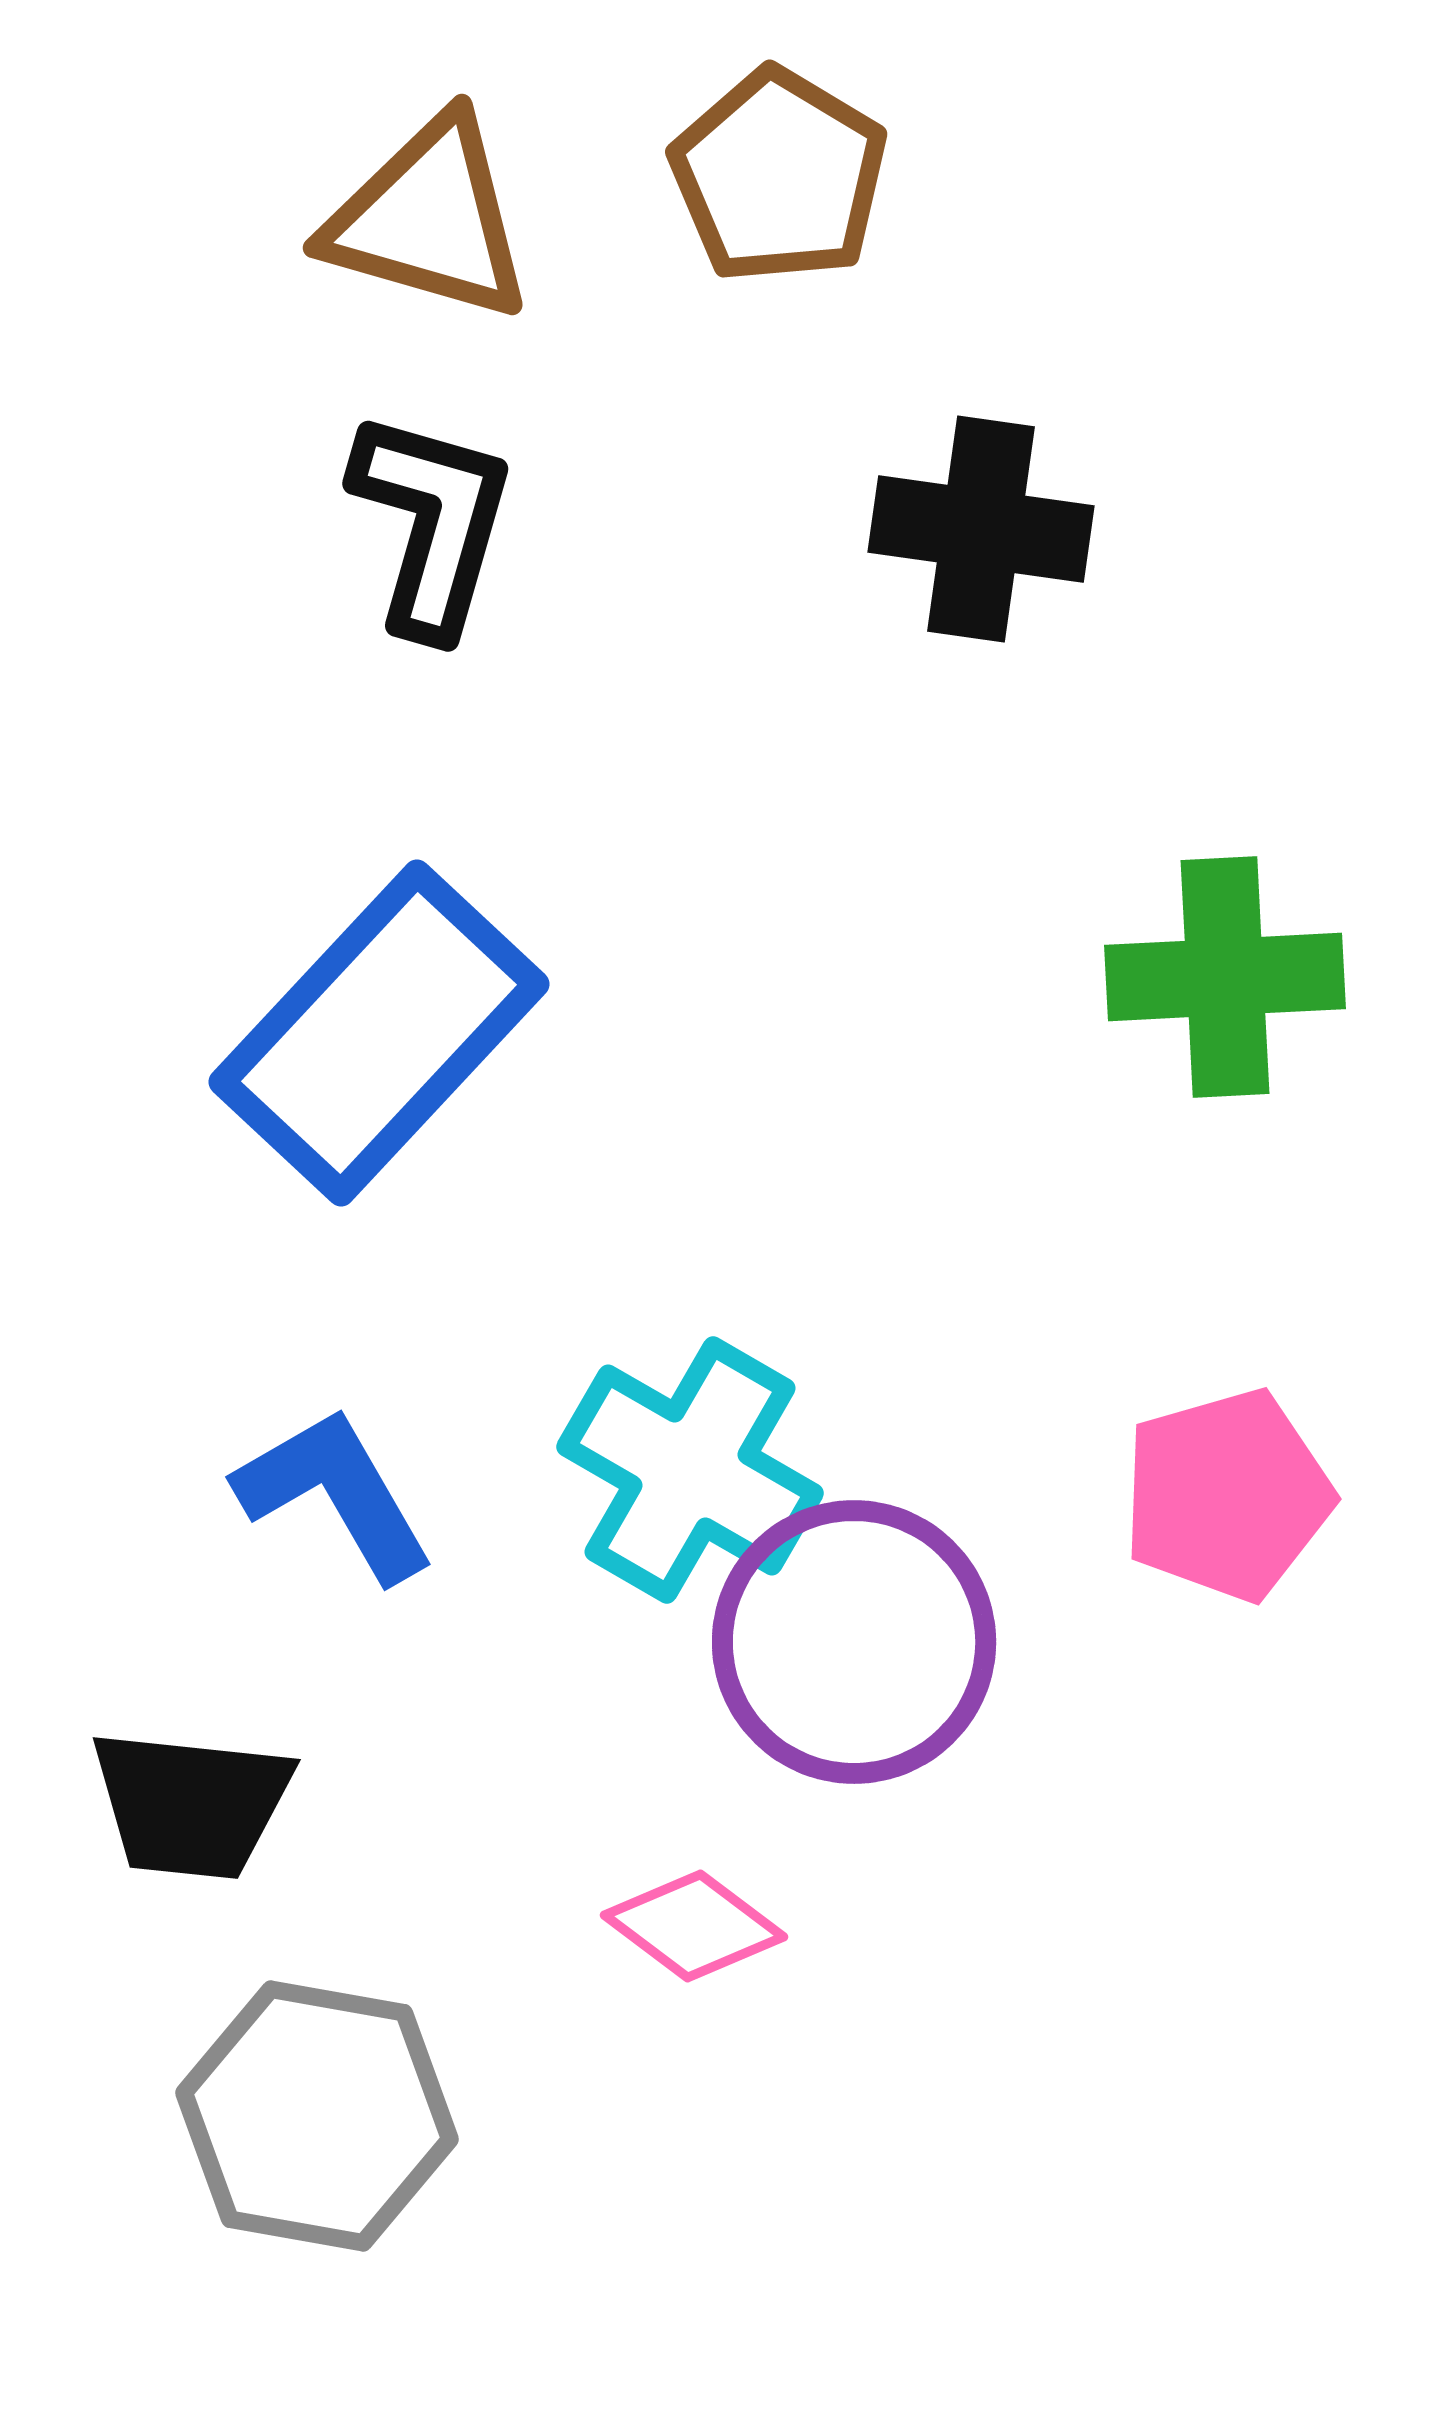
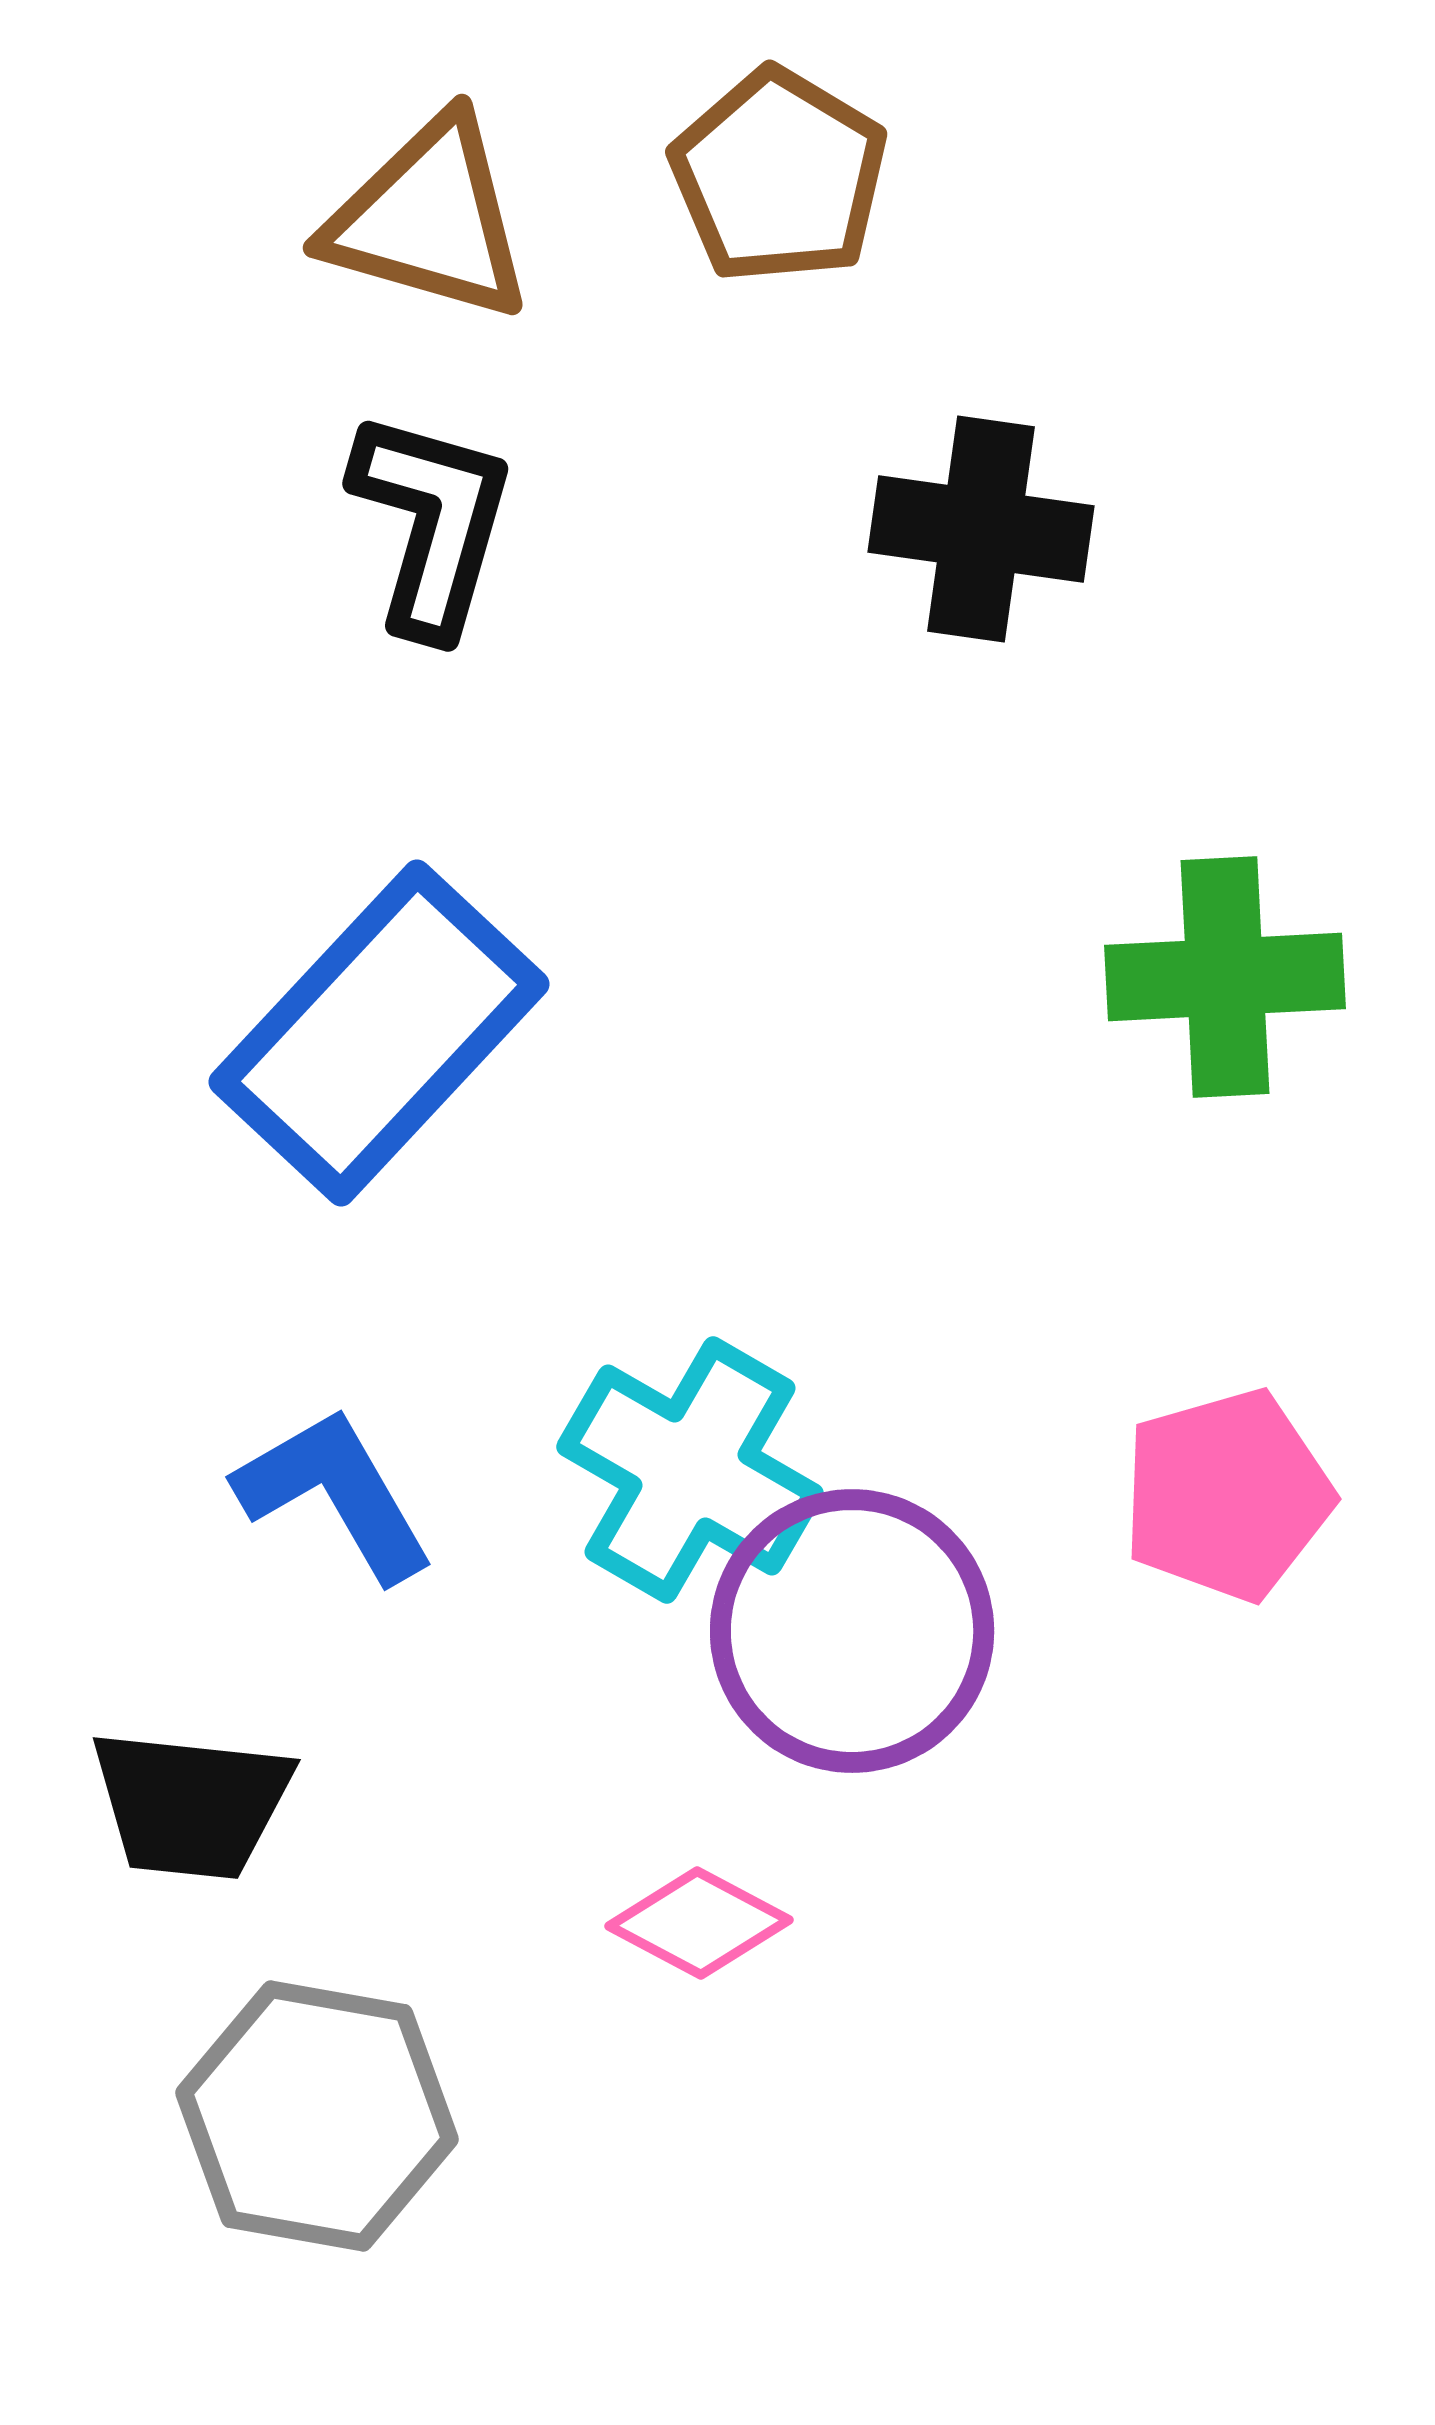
purple circle: moved 2 px left, 11 px up
pink diamond: moved 5 px right, 3 px up; rotated 9 degrees counterclockwise
